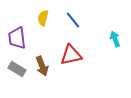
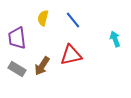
brown arrow: rotated 54 degrees clockwise
